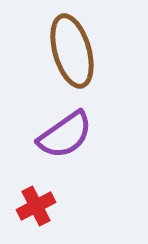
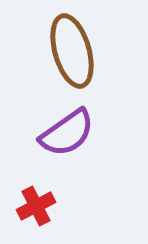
purple semicircle: moved 2 px right, 2 px up
